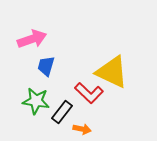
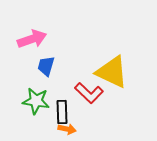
black rectangle: rotated 40 degrees counterclockwise
orange arrow: moved 15 px left
